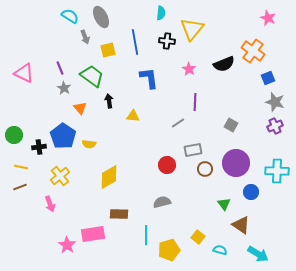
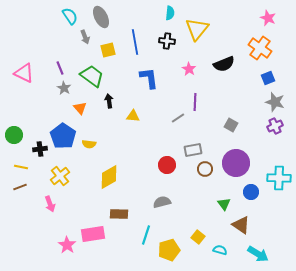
cyan semicircle at (161, 13): moved 9 px right
cyan semicircle at (70, 16): rotated 24 degrees clockwise
yellow triangle at (192, 29): moved 5 px right
orange cross at (253, 51): moved 7 px right, 3 px up
gray line at (178, 123): moved 5 px up
black cross at (39, 147): moved 1 px right, 2 px down
cyan cross at (277, 171): moved 2 px right, 7 px down
cyan line at (146, 235): rotated 18 degrees clockwise
